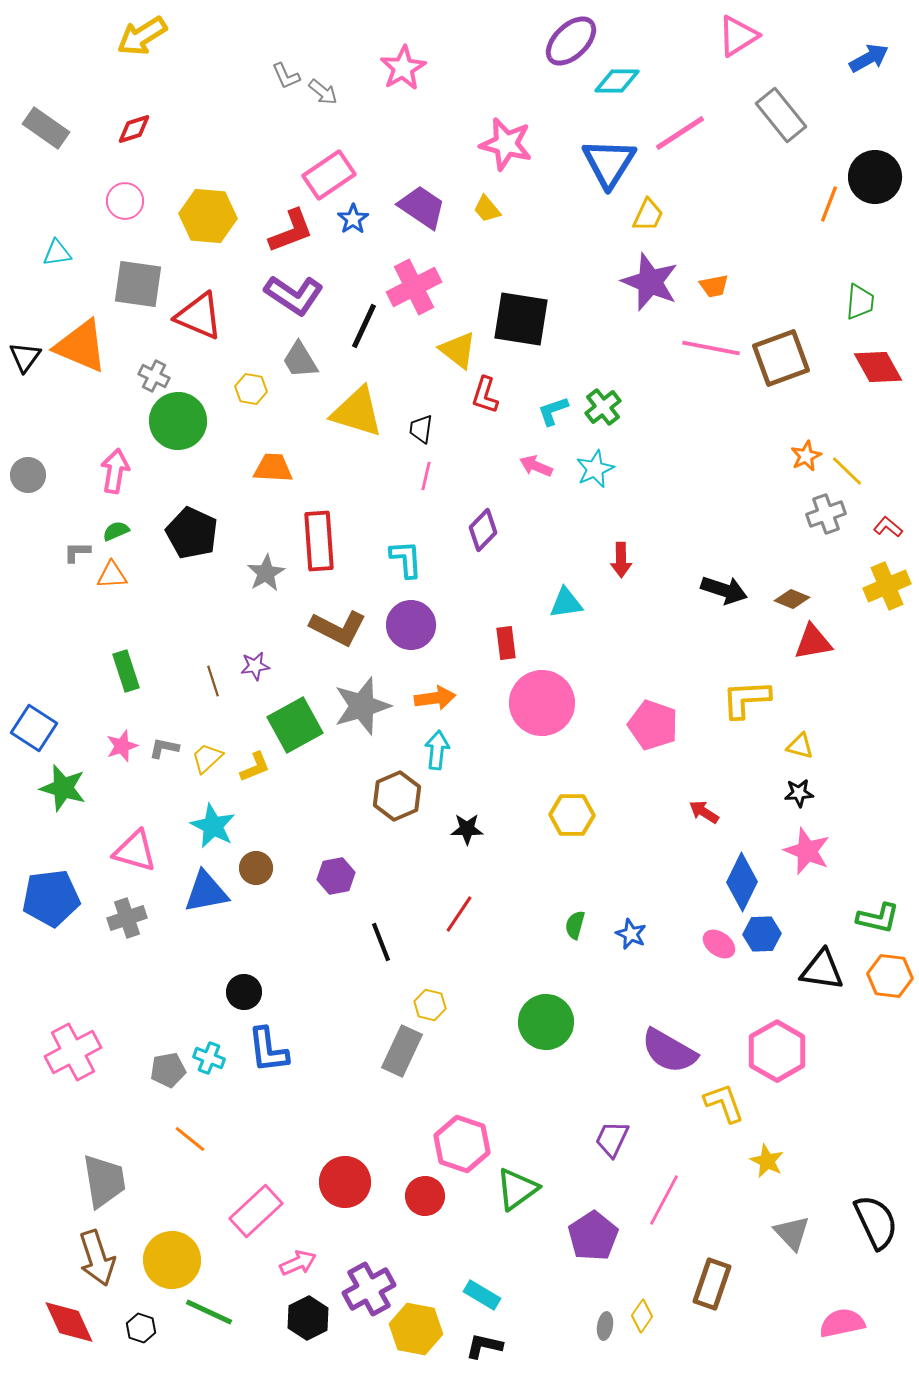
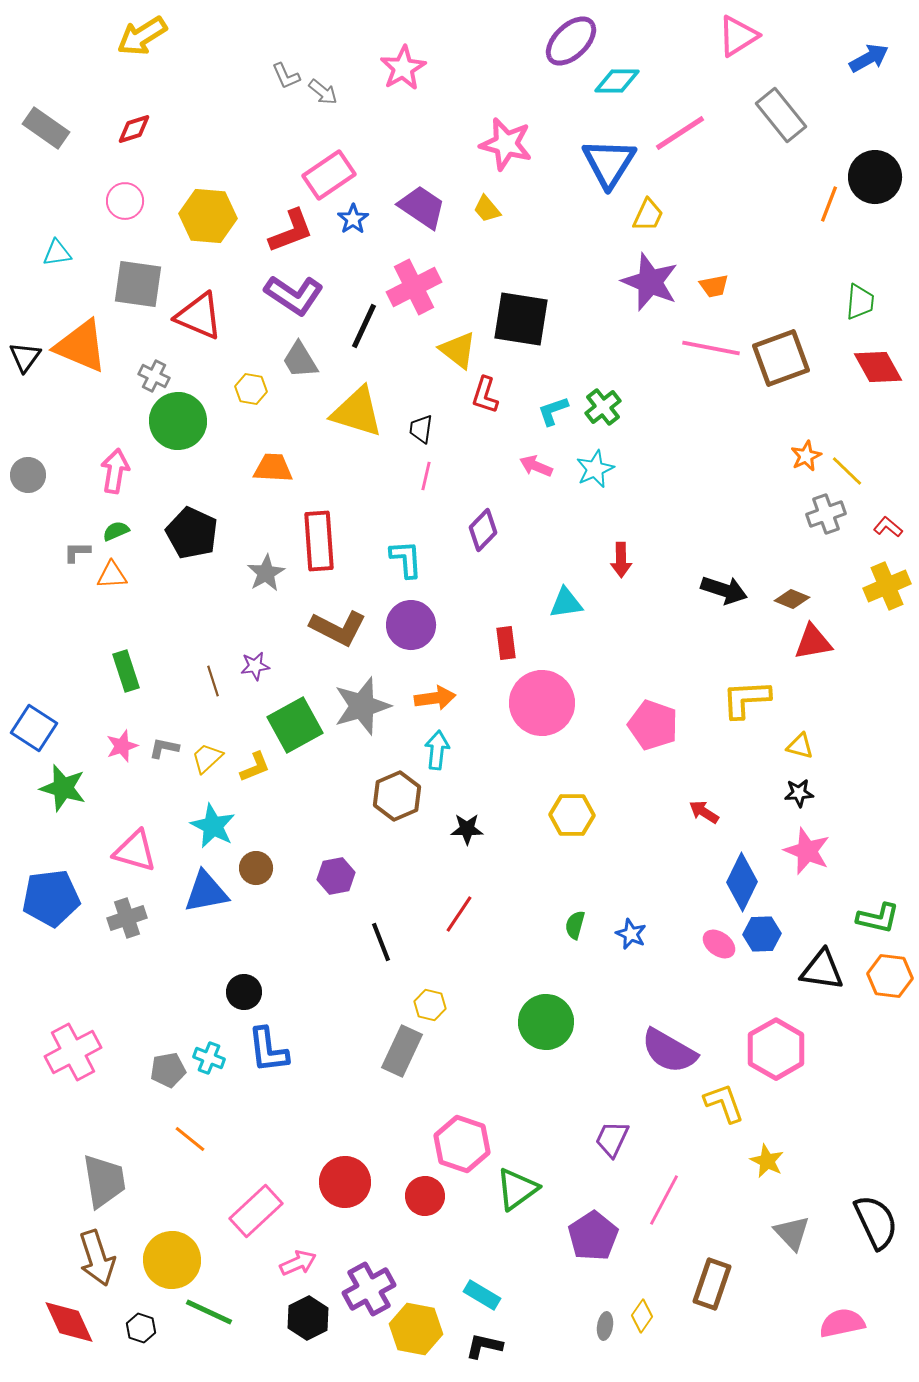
pink hexagon at (777, 1051): moved 1 px left, 2 px up
